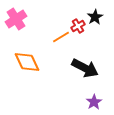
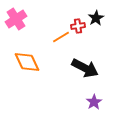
black star: moved 1 px right, 1 px down
red cross: rotated 24 degrees clockwise
